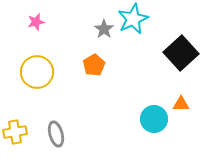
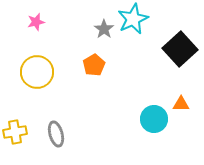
black square: moved 1 px left, 4 px up
